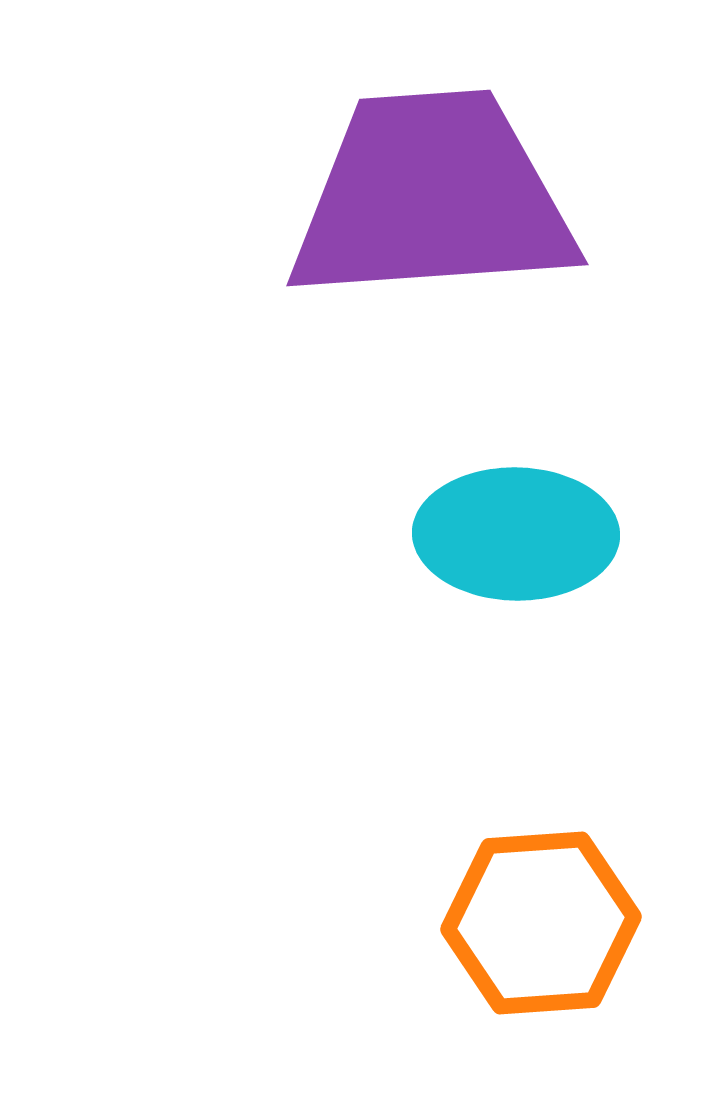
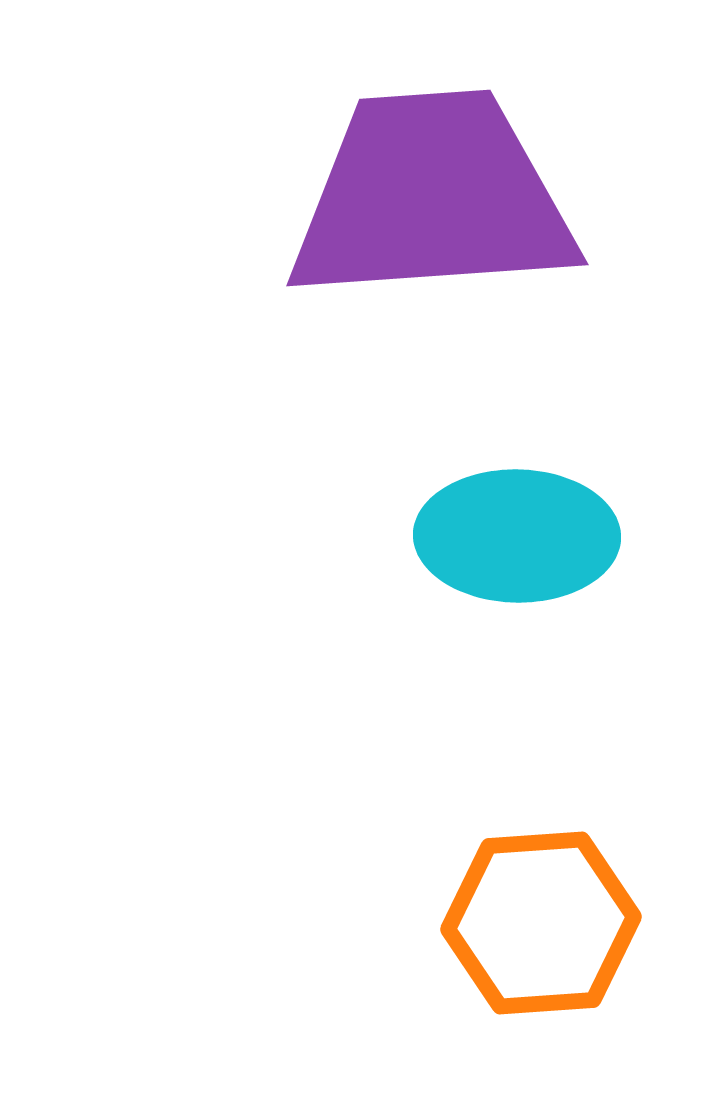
cyan ellipse: moved 1 px right, 2 px down
